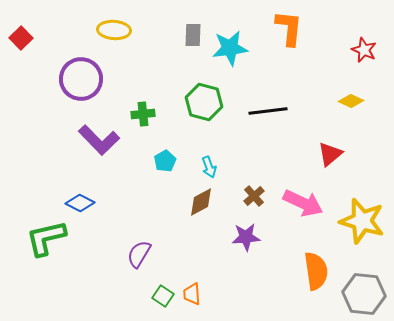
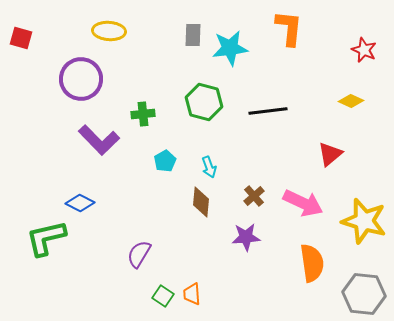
yellow ellipse: moved 5 px left, 1 px down
red square: rotated 30 degrees counterclockwise
brown diamond: rotated 56 degrees counterclockwise
yellow star: moved 2 px right
orange semicircle: moved 4 px left, 8 px up
